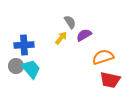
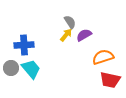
yellow arrow: moved 5 px right, 3 px up
gray circle: moved 5 px left, 2 px down
